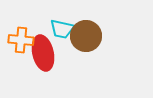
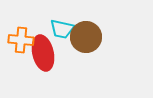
brown circle: moved 1 px down
